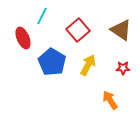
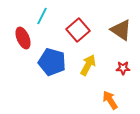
blue pentagon: rotated 16 degrees counterclockwise
